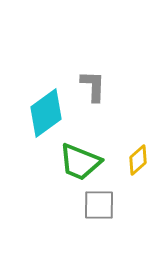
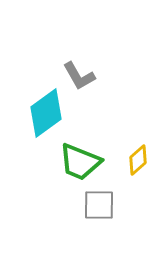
gray L-shape: moved 14 px left, 10 px up; rotated 148 degrees clockwise
